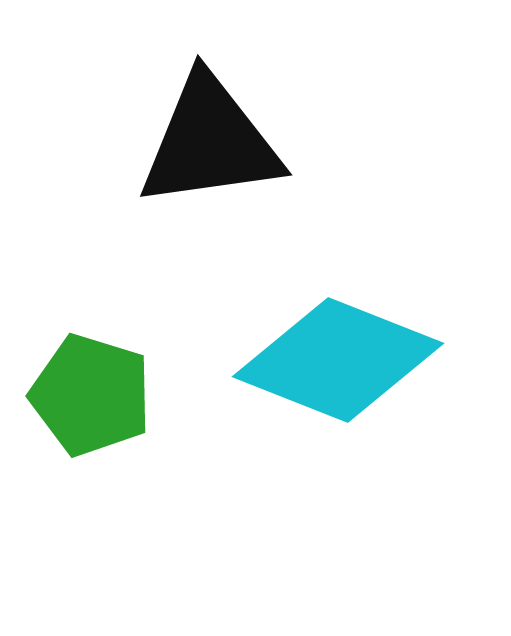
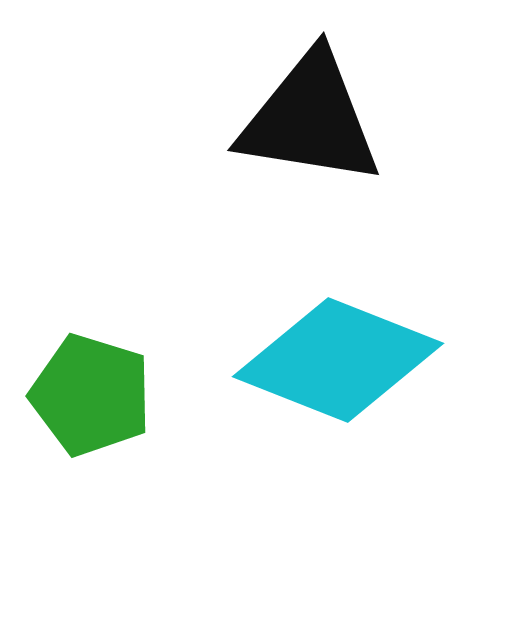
black triangle: moved 100 px right, 23 px up; rotated 17 degrees clockwise
